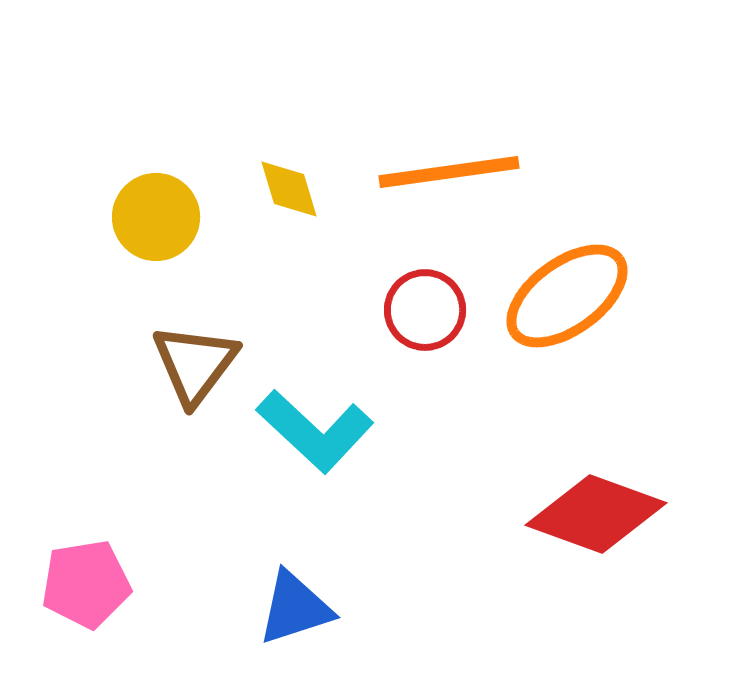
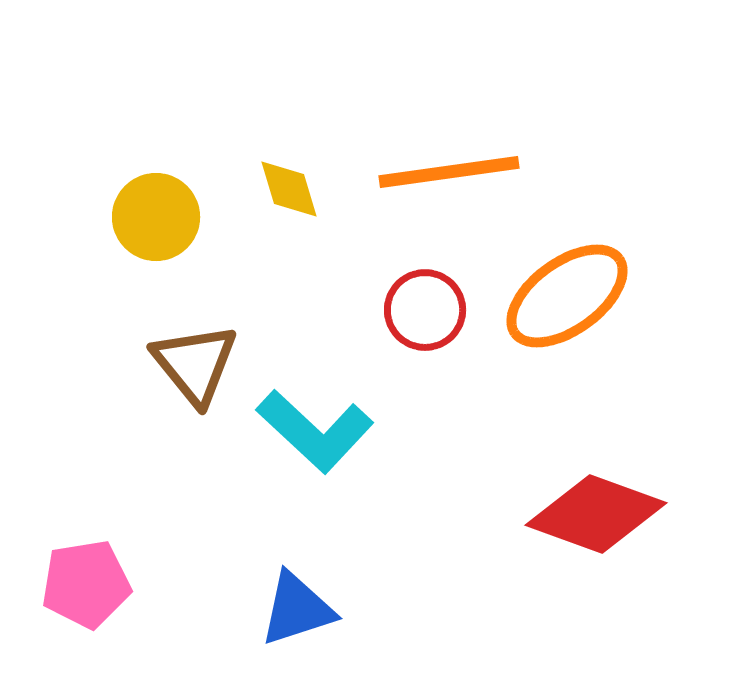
brown triangle: rotated 16 degrees counterclockwise
blue triangle: moved 2 px right, 1 px down
